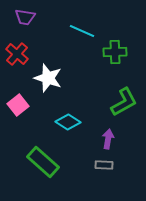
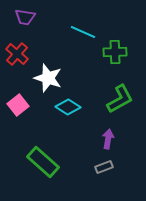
cyan line: moved 1 px right, 1 px down
green L-shape: moved 4 px left, 3 px up
cyan diamond: moved 15 px up
gray rectangle: moved 2 px down; rotated 24 degrees counterclockwise
